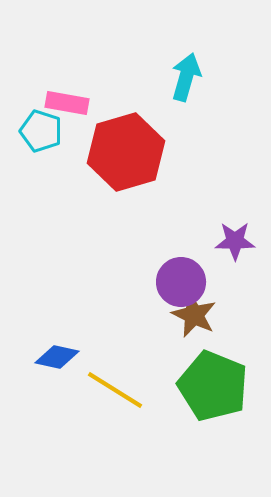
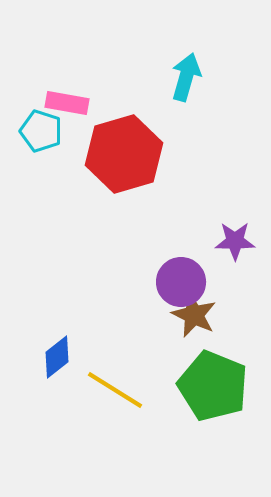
red hexagon: moved 2 px left, 2 px down
blue diamond: rotated 51 degrees counterclockwise
